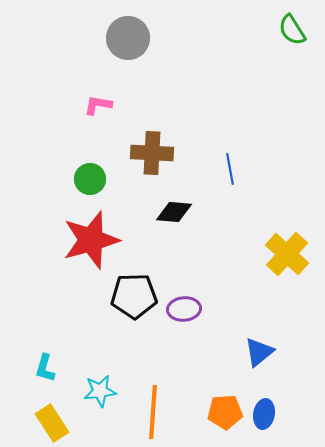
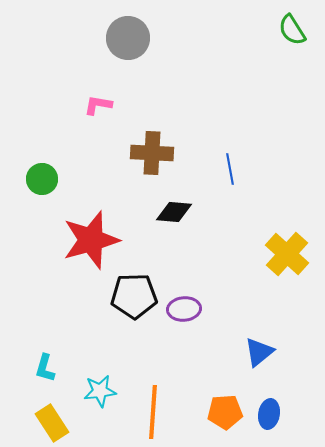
green circle: moved 48 px left
blue ellipse: moved 5 px right
